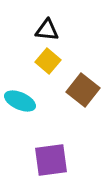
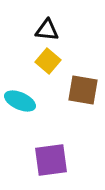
brown square: rotated 28 degrees counterclockwise
